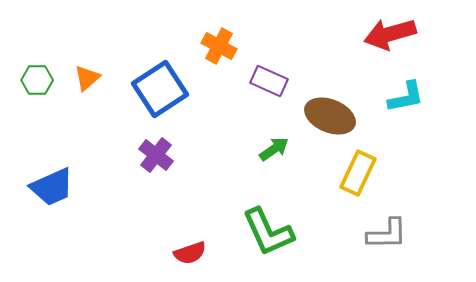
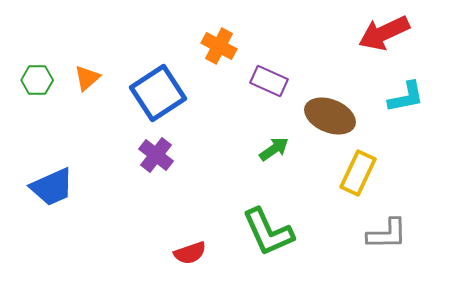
red arrow: moved 6 px left, 1 px up; rotated 9 degrees counterclockwise
blue square: moved 2 px left, 4 px down
